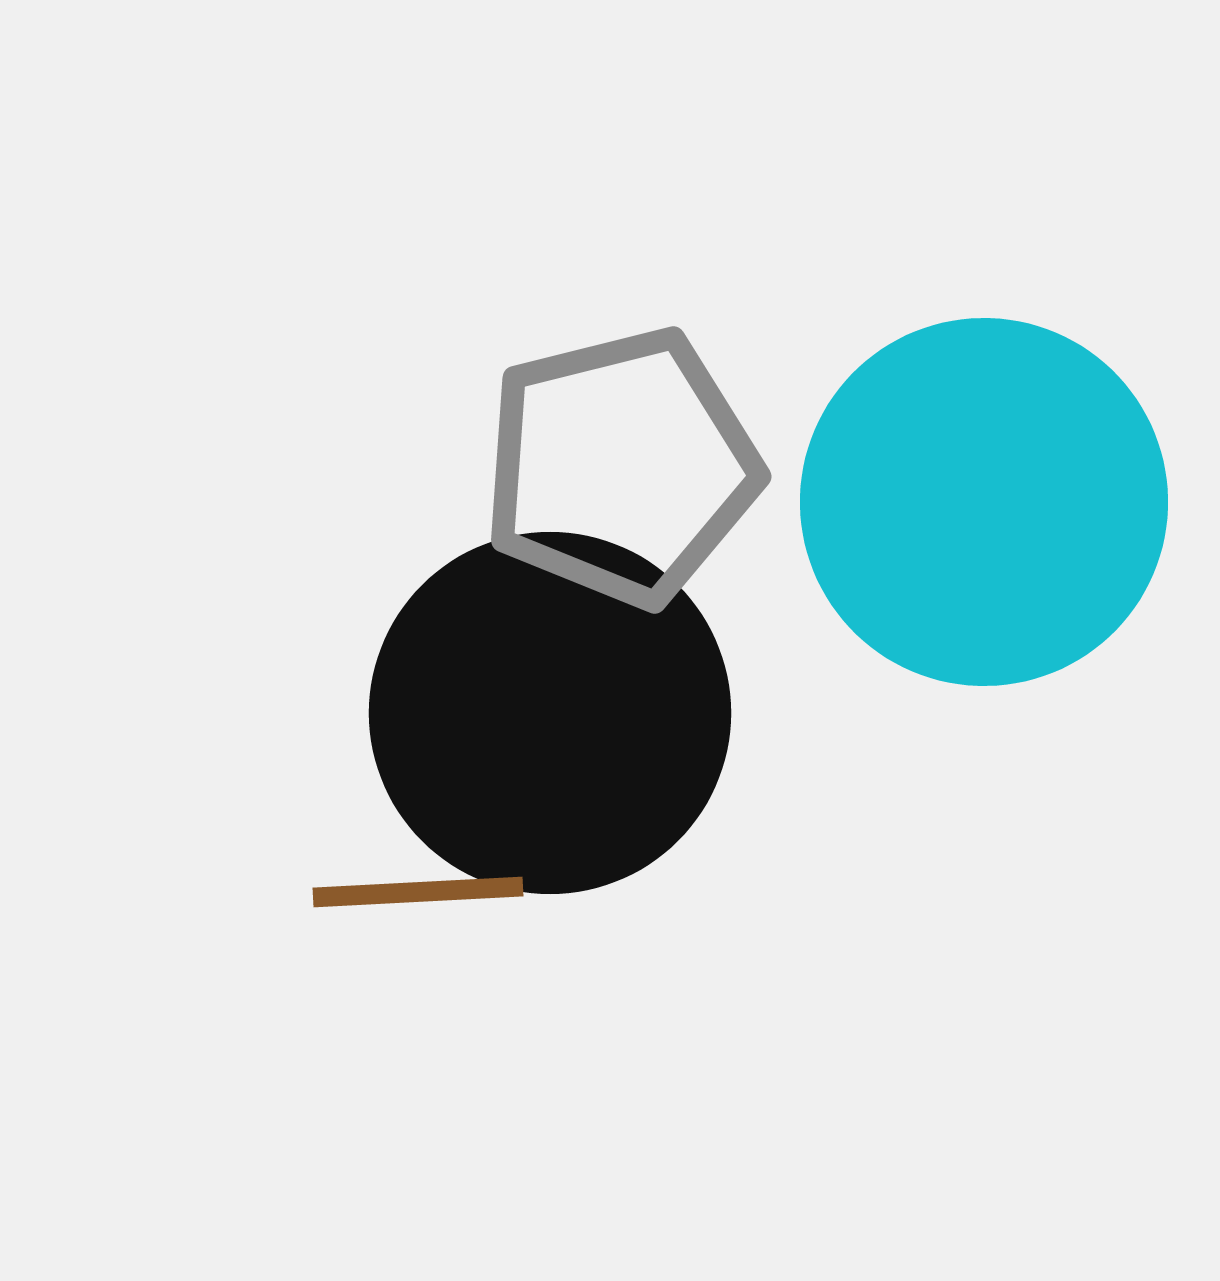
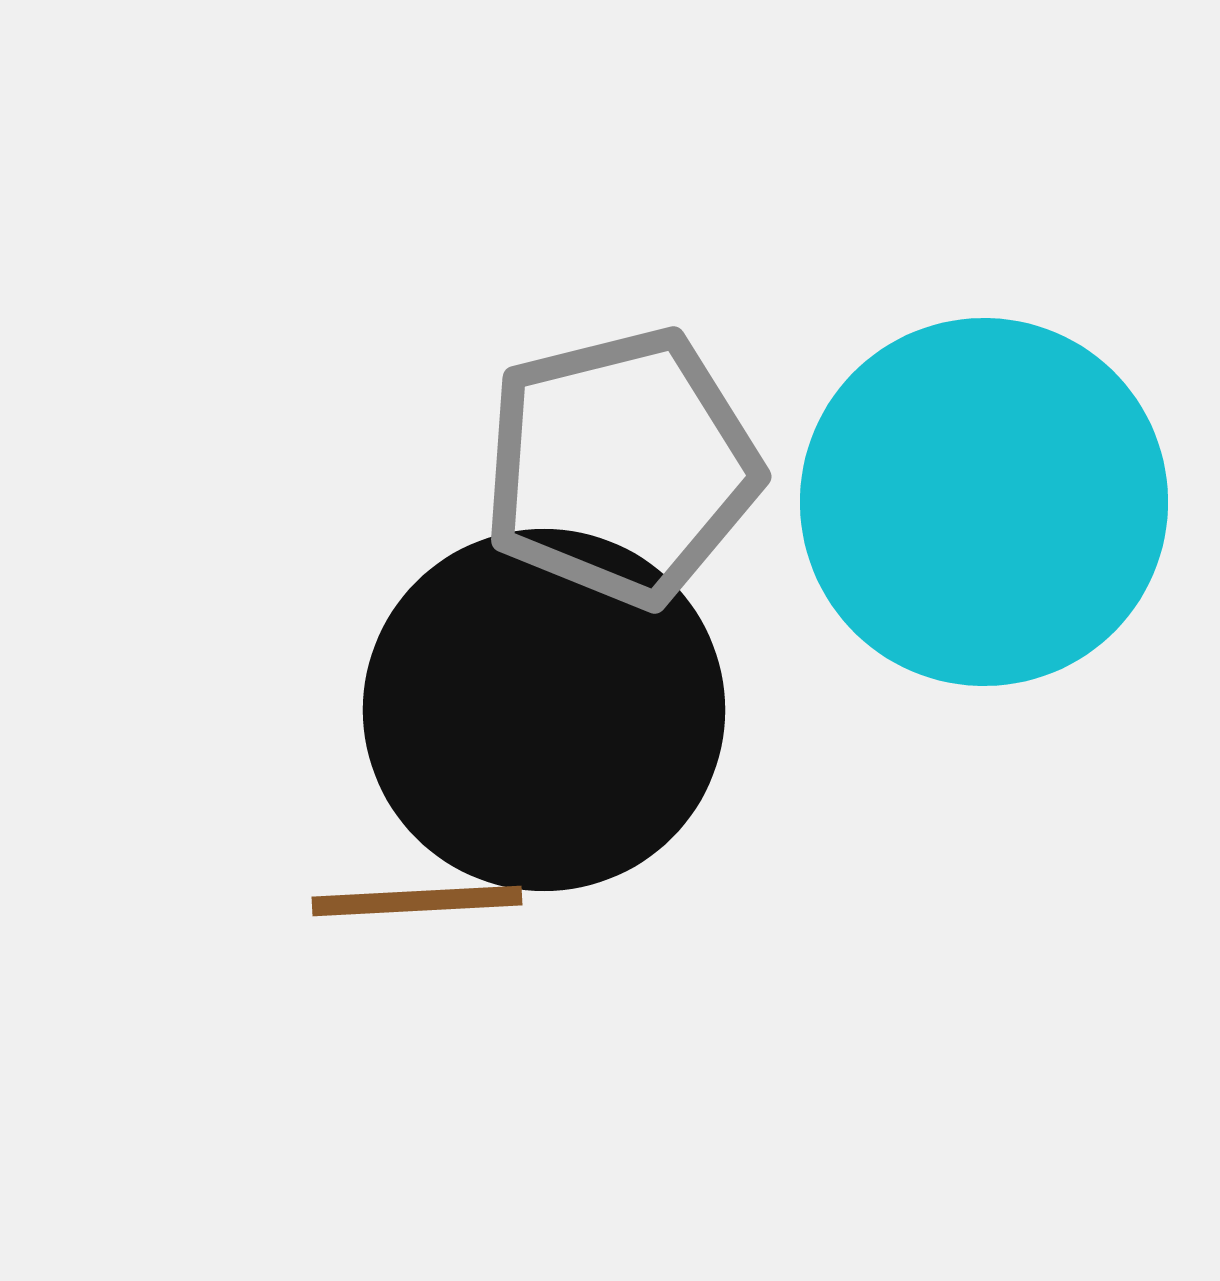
black circle: moved 6 px left, 3 px up
brown line: moved 1 px left, 9 px down
